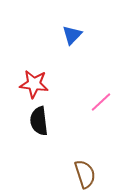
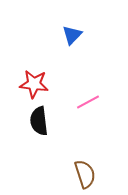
pink line: moved 13 px left; rotated 15 degrees clockwise
